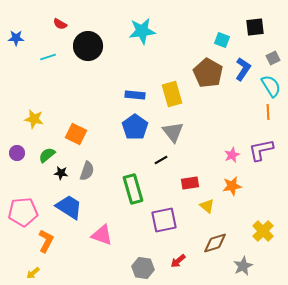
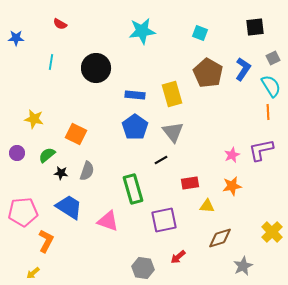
cyan square: moved 22 px left, 7 px up
black circle: moved 8 px right, 22 px down
cyan line: moved 3 px right, 5 px down; rotated 63 degrees counterclockwise
yellow triangle: rotated 35 degrees counterclockwise
yellow cross: moved 9 px right, 1 px down
pink triangle: moved 6 px right, 14 px up
brown diamond: moved 5 px right, 5 px up
red arrow: moved 4 px up
